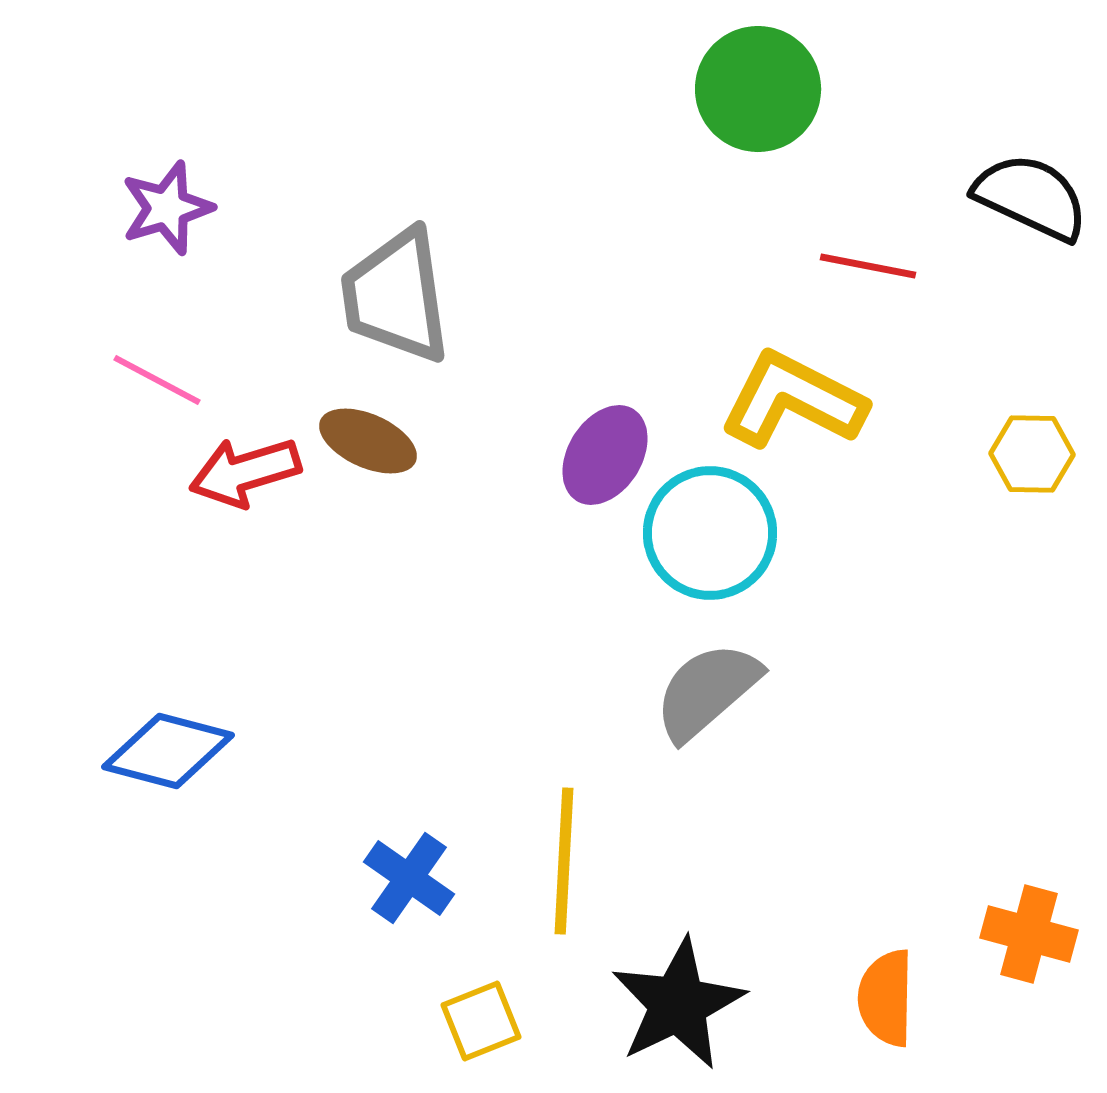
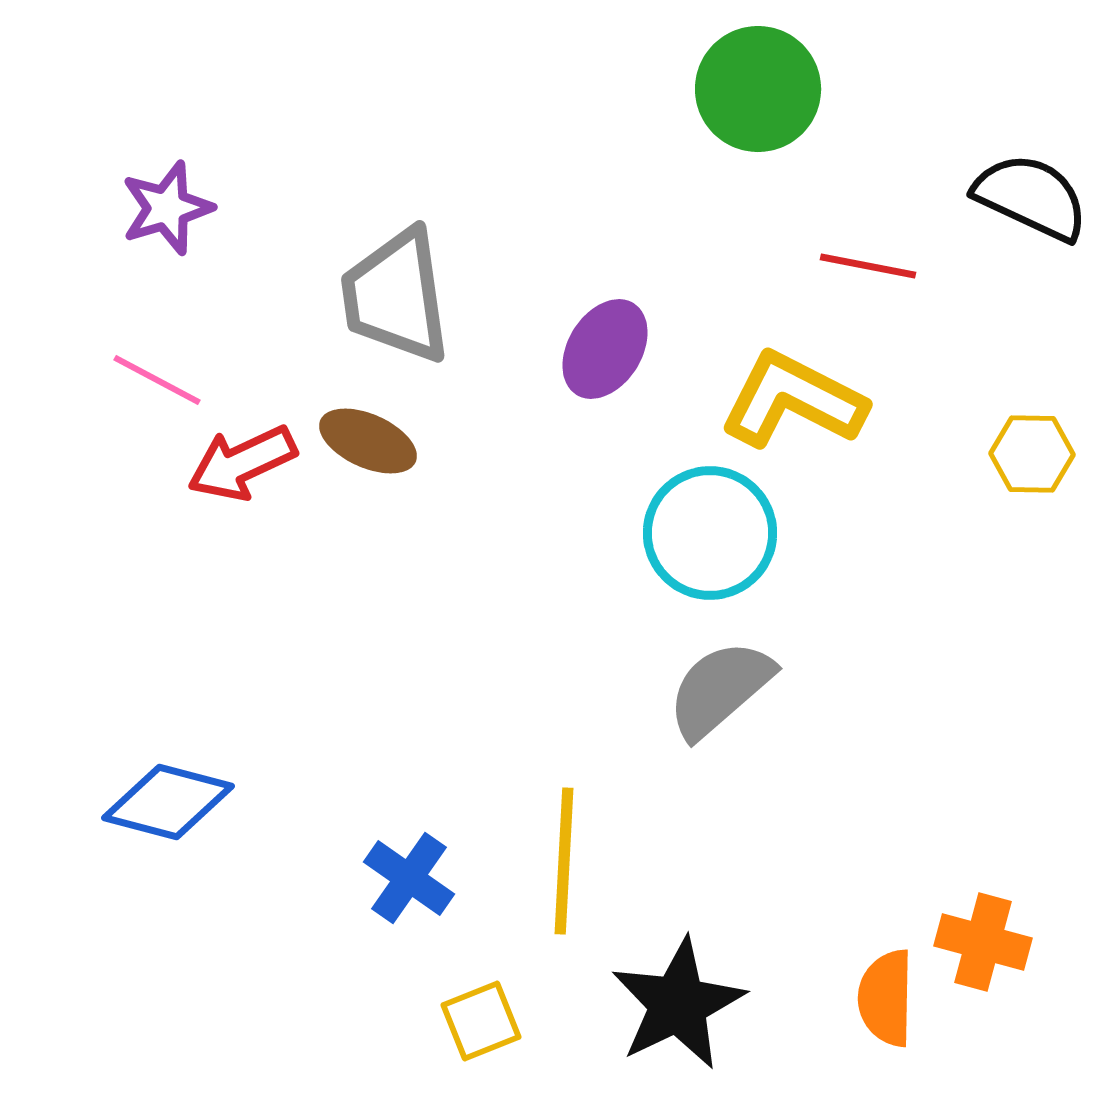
purple ellipse: moved 106 px up
red arrow: moved 3 px left, 9 px up; rotated 8 degrees counterclockwise
gray semicircle: moved 13 px right, 2 px up
blue diamond: moved 51 px down
orange cross: moved 46 px left, 8 px down
